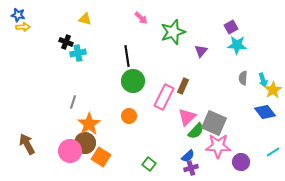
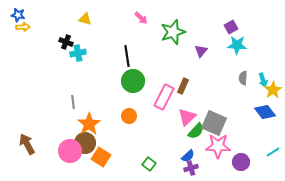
gray line: rotated 24 degrees counterclockwise
